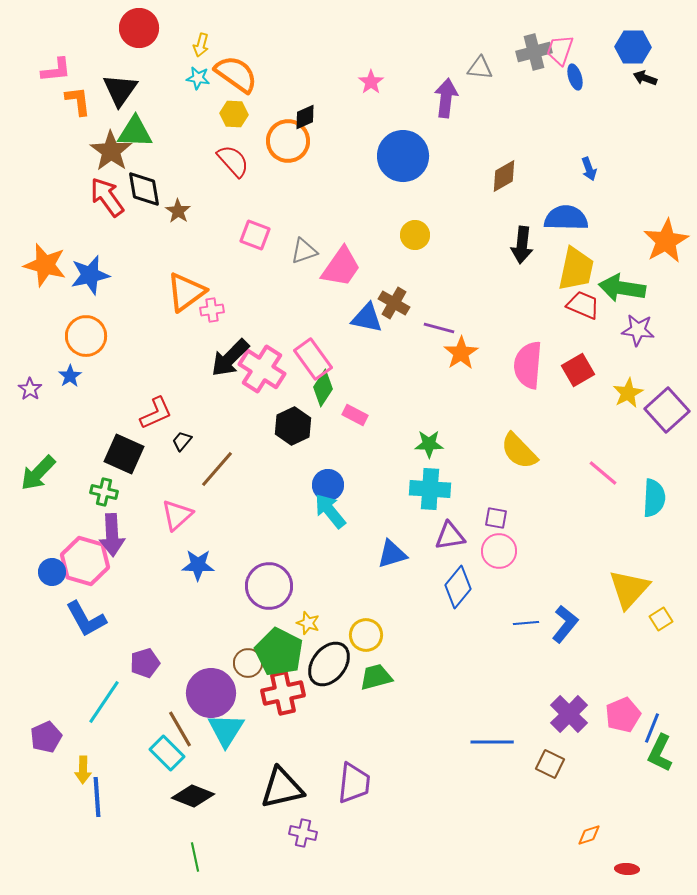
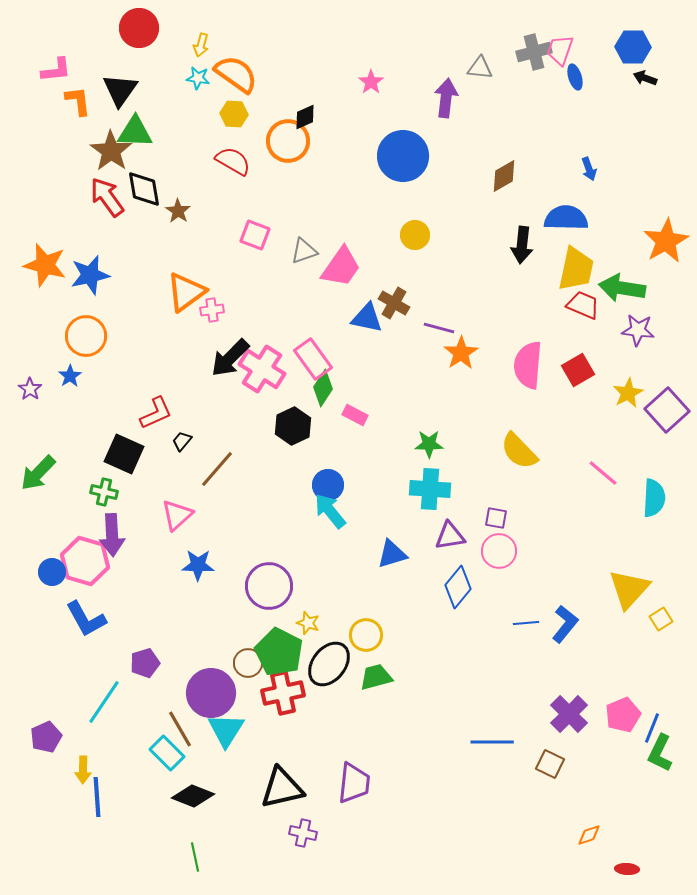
red semicircle at (233, 161): rotated 18 degrees counterclockwise
